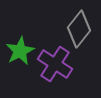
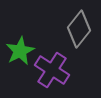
purple cross: moved 3 px left, 6 px down
